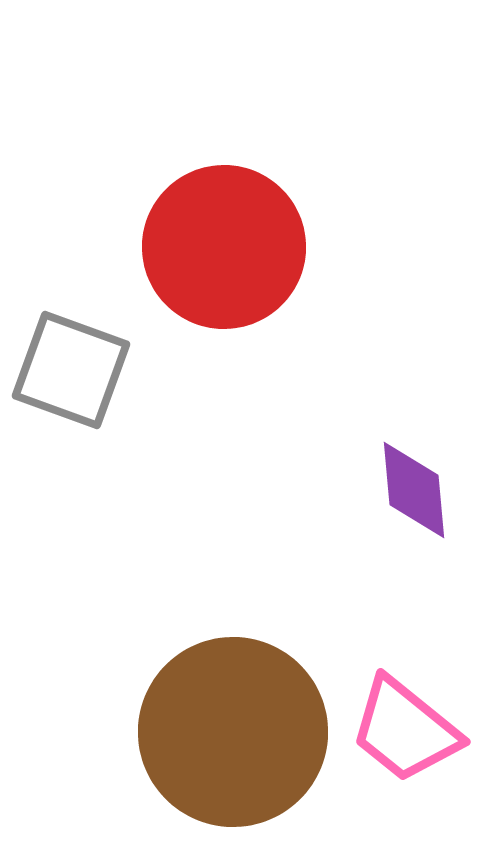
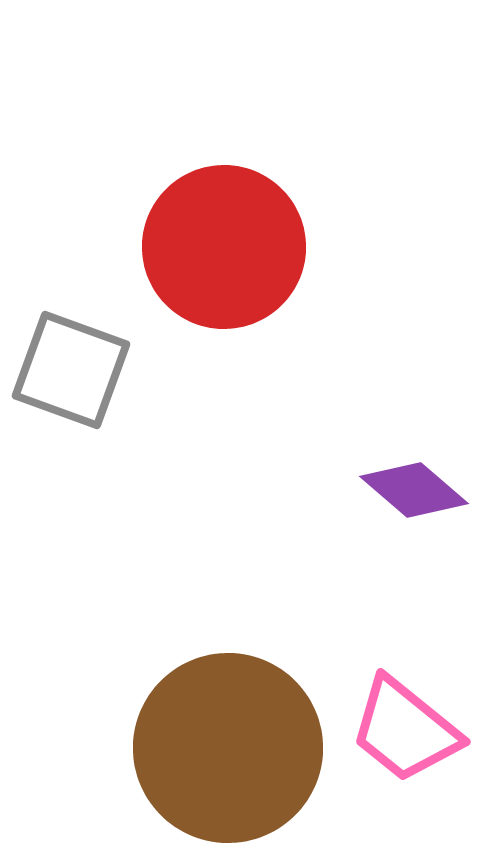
purple diamond: rotated 44 degrees counterclockwise
brown circle: moved 5 px left, 16 px down
